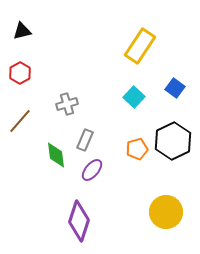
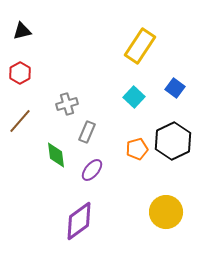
gray rectangle: moved 2 px right, 8 px up
purple diamond: rotated 36 degrees clockwise
